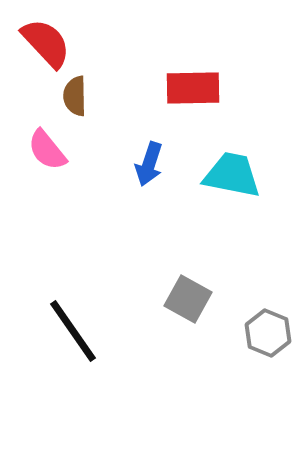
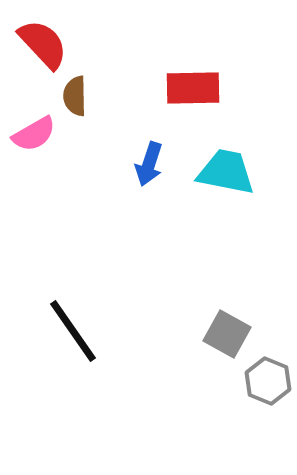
red semicircle: moved 3 px left, 1 px down
pink semicircle: moved 13 px left, 16 px up; rotated 81 degrees counterclockwise
cyan trapezoid: moved 6 px left, 3 px up
gray square: moved 39 px right, 35 px down
gray hexagon: moved 48 px down
